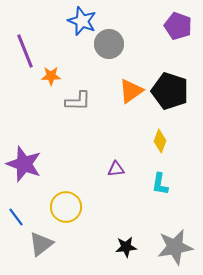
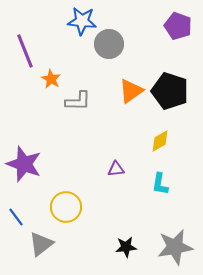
blue star: rotated 16 degrees counterclockwise
orange star: moved 3 px down; rotated 30 degrees clockwise
yellow diamond: rotated 40 degrees clockwise
